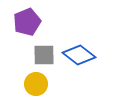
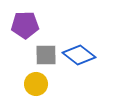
purple pentagon: moved 2 px left, 3 px down; rotated 20 degrees clockwise
gray square: moved 2 px right
